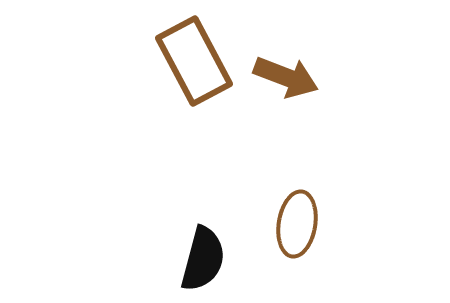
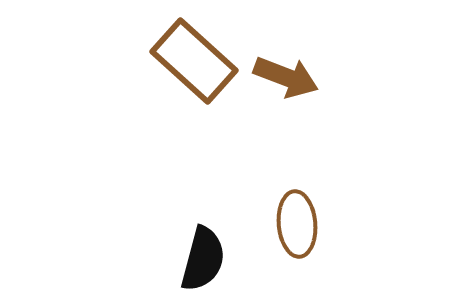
brown rectangle: rotated 20 degrees counterclockwise
brown ellipse: rotated 14 degrees counterclockwise
